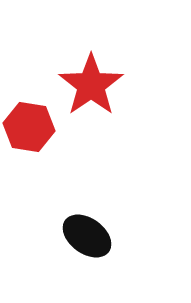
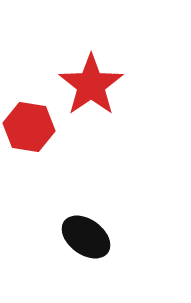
black ellipse: moved 1 px left, 1 px down
